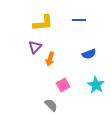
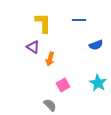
yellow L-shape: rotated 85 degrees counterclockwise
purple triangle: moved 2 px left; rotated 40 degrees counterclockwise
blue semicircle: moved 7 px right, 9 px up
cyan star: moved 2 px right, 2 px up
gray semicircle: moved 1 px left
